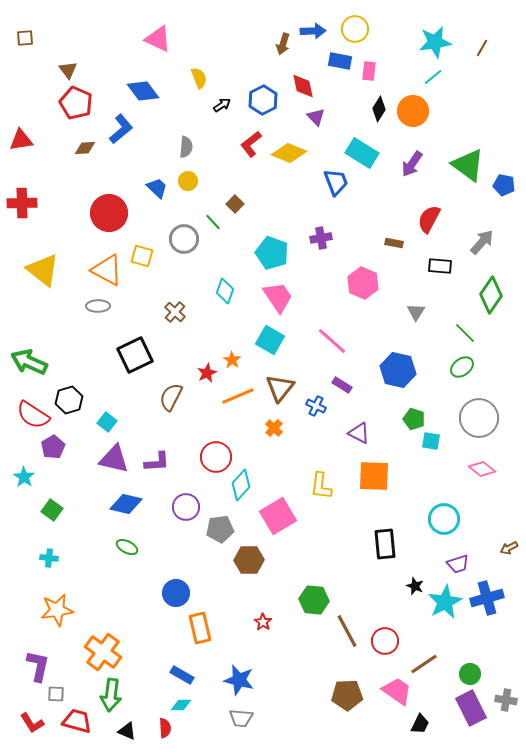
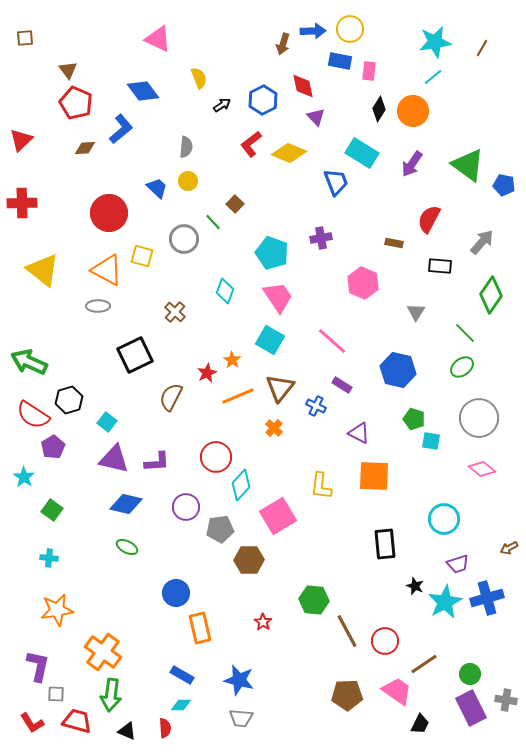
yellow circle at (355, 29): moved 5 px left
red triangle at (21, 140): rotated 35 degrees counterclockwise
